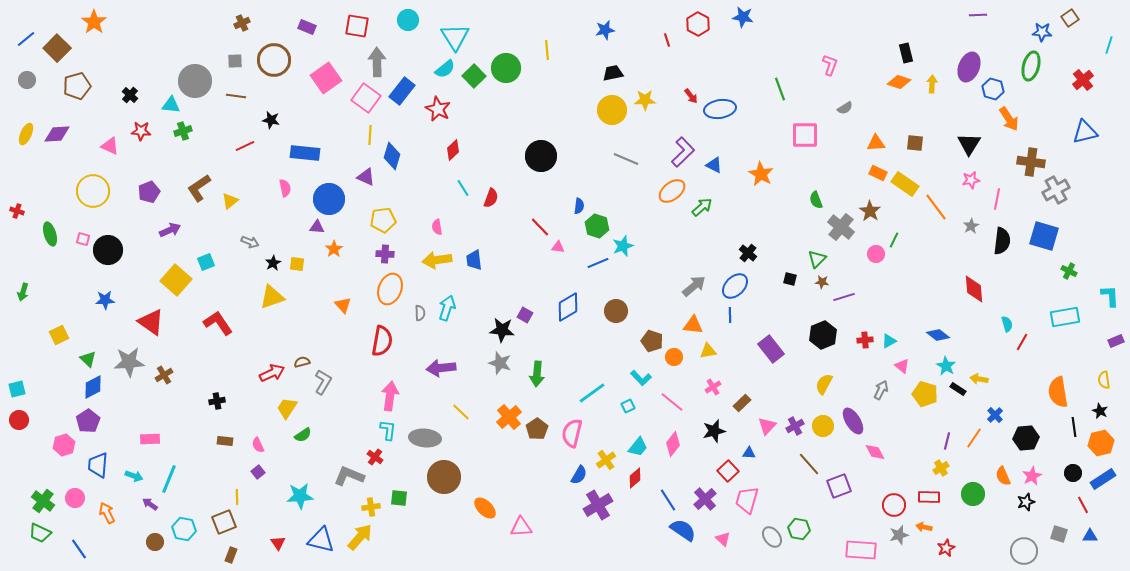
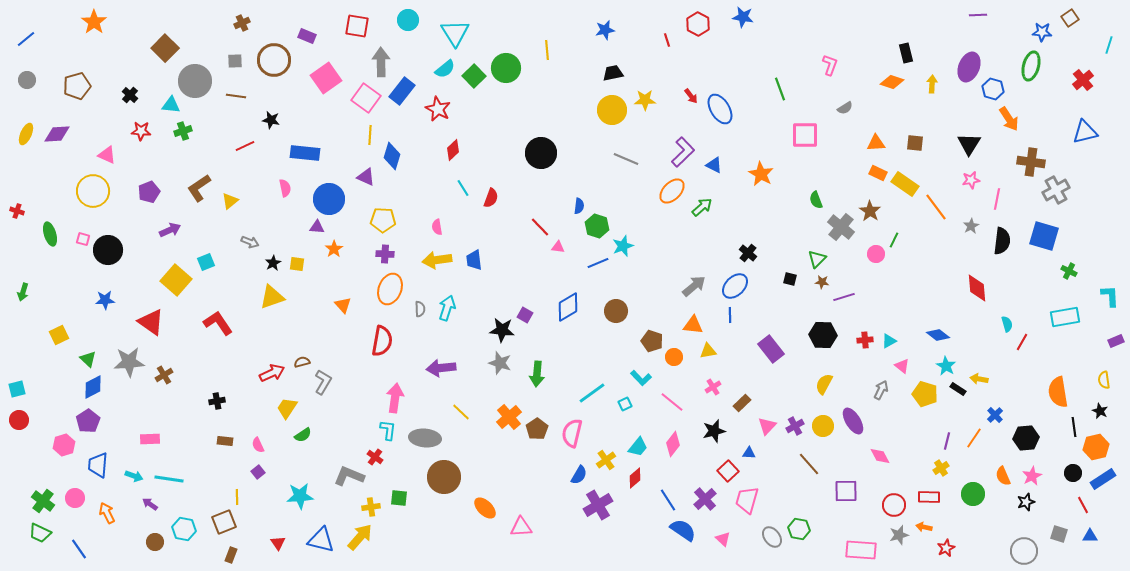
purple rectangle at (307, 27): moved 9 px down
cyan triangle at (455, 37): moved 4 px up
brown square at (57, 48): moved 108 px right
gray arrow at (377, 62): moved 4 px right
orange diamond at (899, 82): moved 7 px left
blue ellipse at (720, 109): rotated 68 degrees clockwise
pink triangle at (110, 146): moved 3 px left, 9 px down
black circle at (541, 156): moved 3 px up
orange ellipse at (672, 191): rotated 8 degrees counterclockwise
yellow pentagon at (383, 220): rotated 10 degrees clockwise
red diamond at (974, 289): moved 3 px right, 1 px up
gray semicircle at (420, 313): moved 4 px up
black hexagon at (823, 335): rotated 24 degrees clockwise
pink arrow at (390, 396): moved 5 px right, 2 px down
cyan square at (628, 406): moved 3 px left, 2 px up
orange hexagon at (1101, 443): moved 5 px left, 4 px down
pink diamond at (875, 452): moved 5 px right, 4 px down
cyan line at (169, 479): rotated 76 degrees clockwise
purple square at (839, 486): moved 7 px right, 5 px down; rotated 20 degrees clockwise
